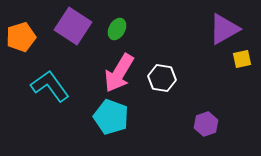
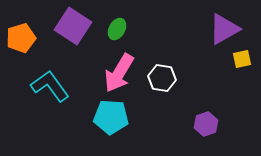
orange pentagon: moved 1 px down
cyan pentagon: rotated 16 degrees counterclockwise
